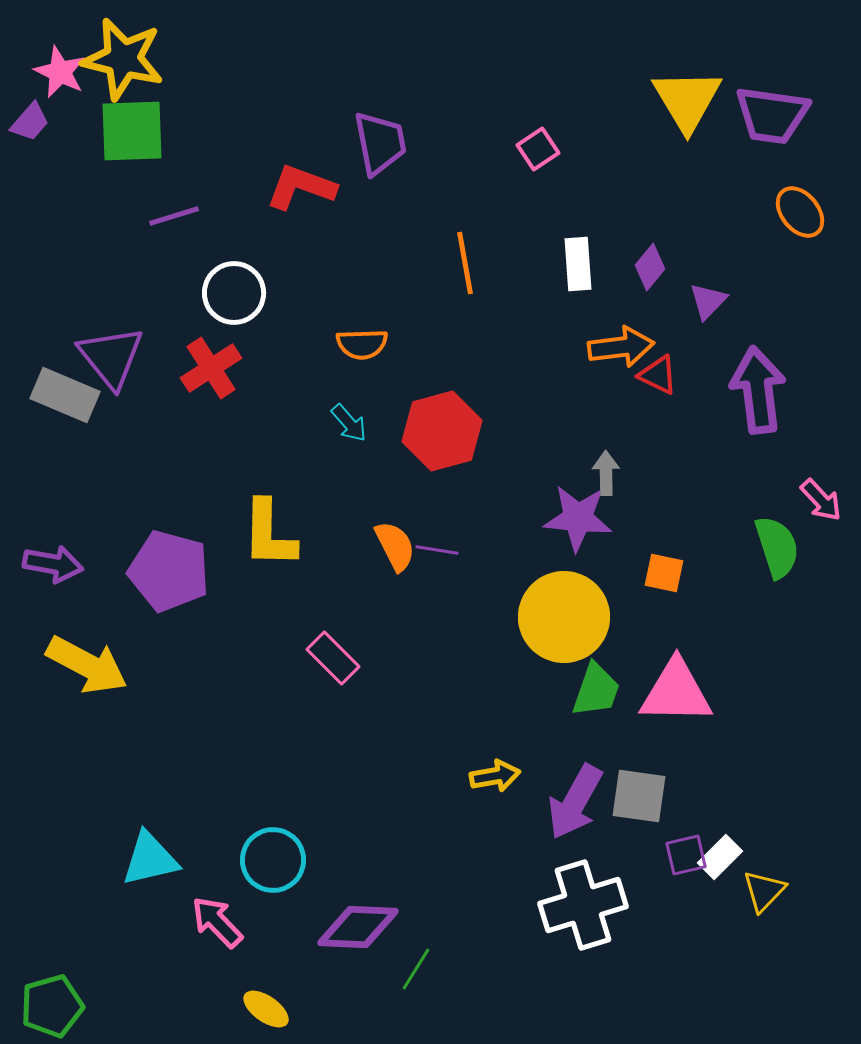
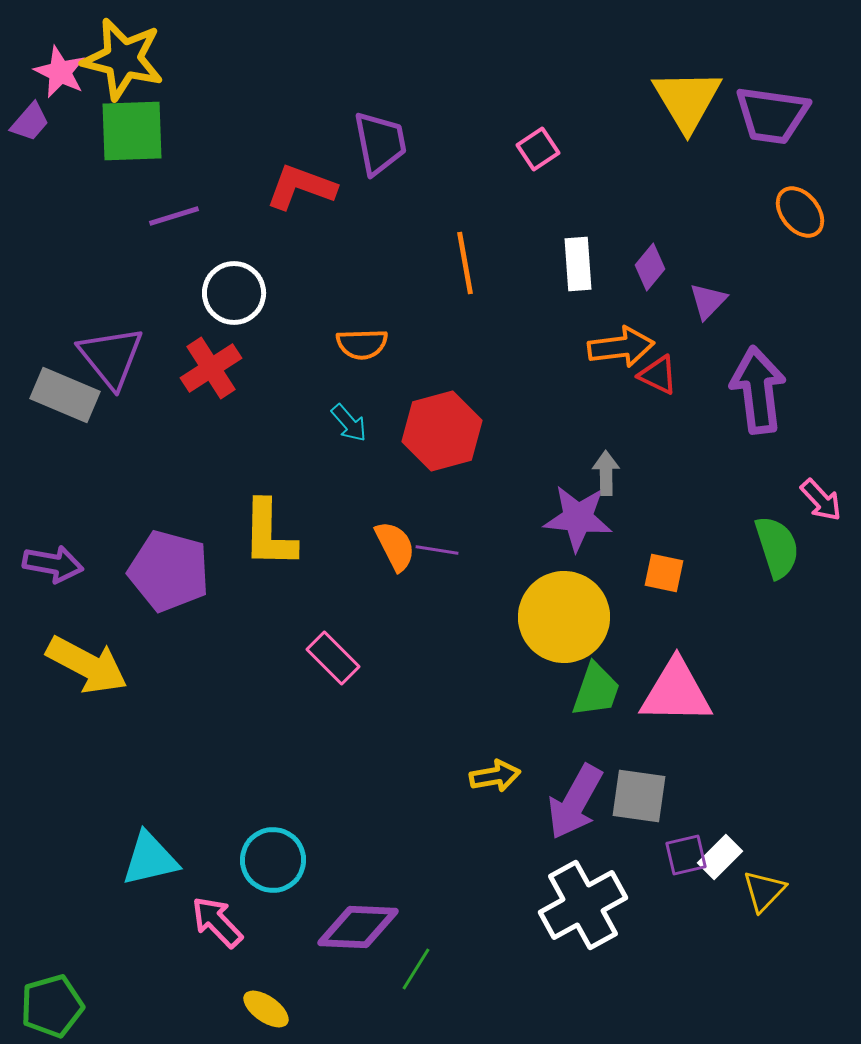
white cross at (583, 905): rotated 12 degrees counterclockwise
